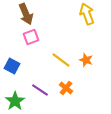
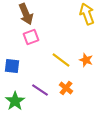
blue square: rotated 21 degrees counterclockwise
